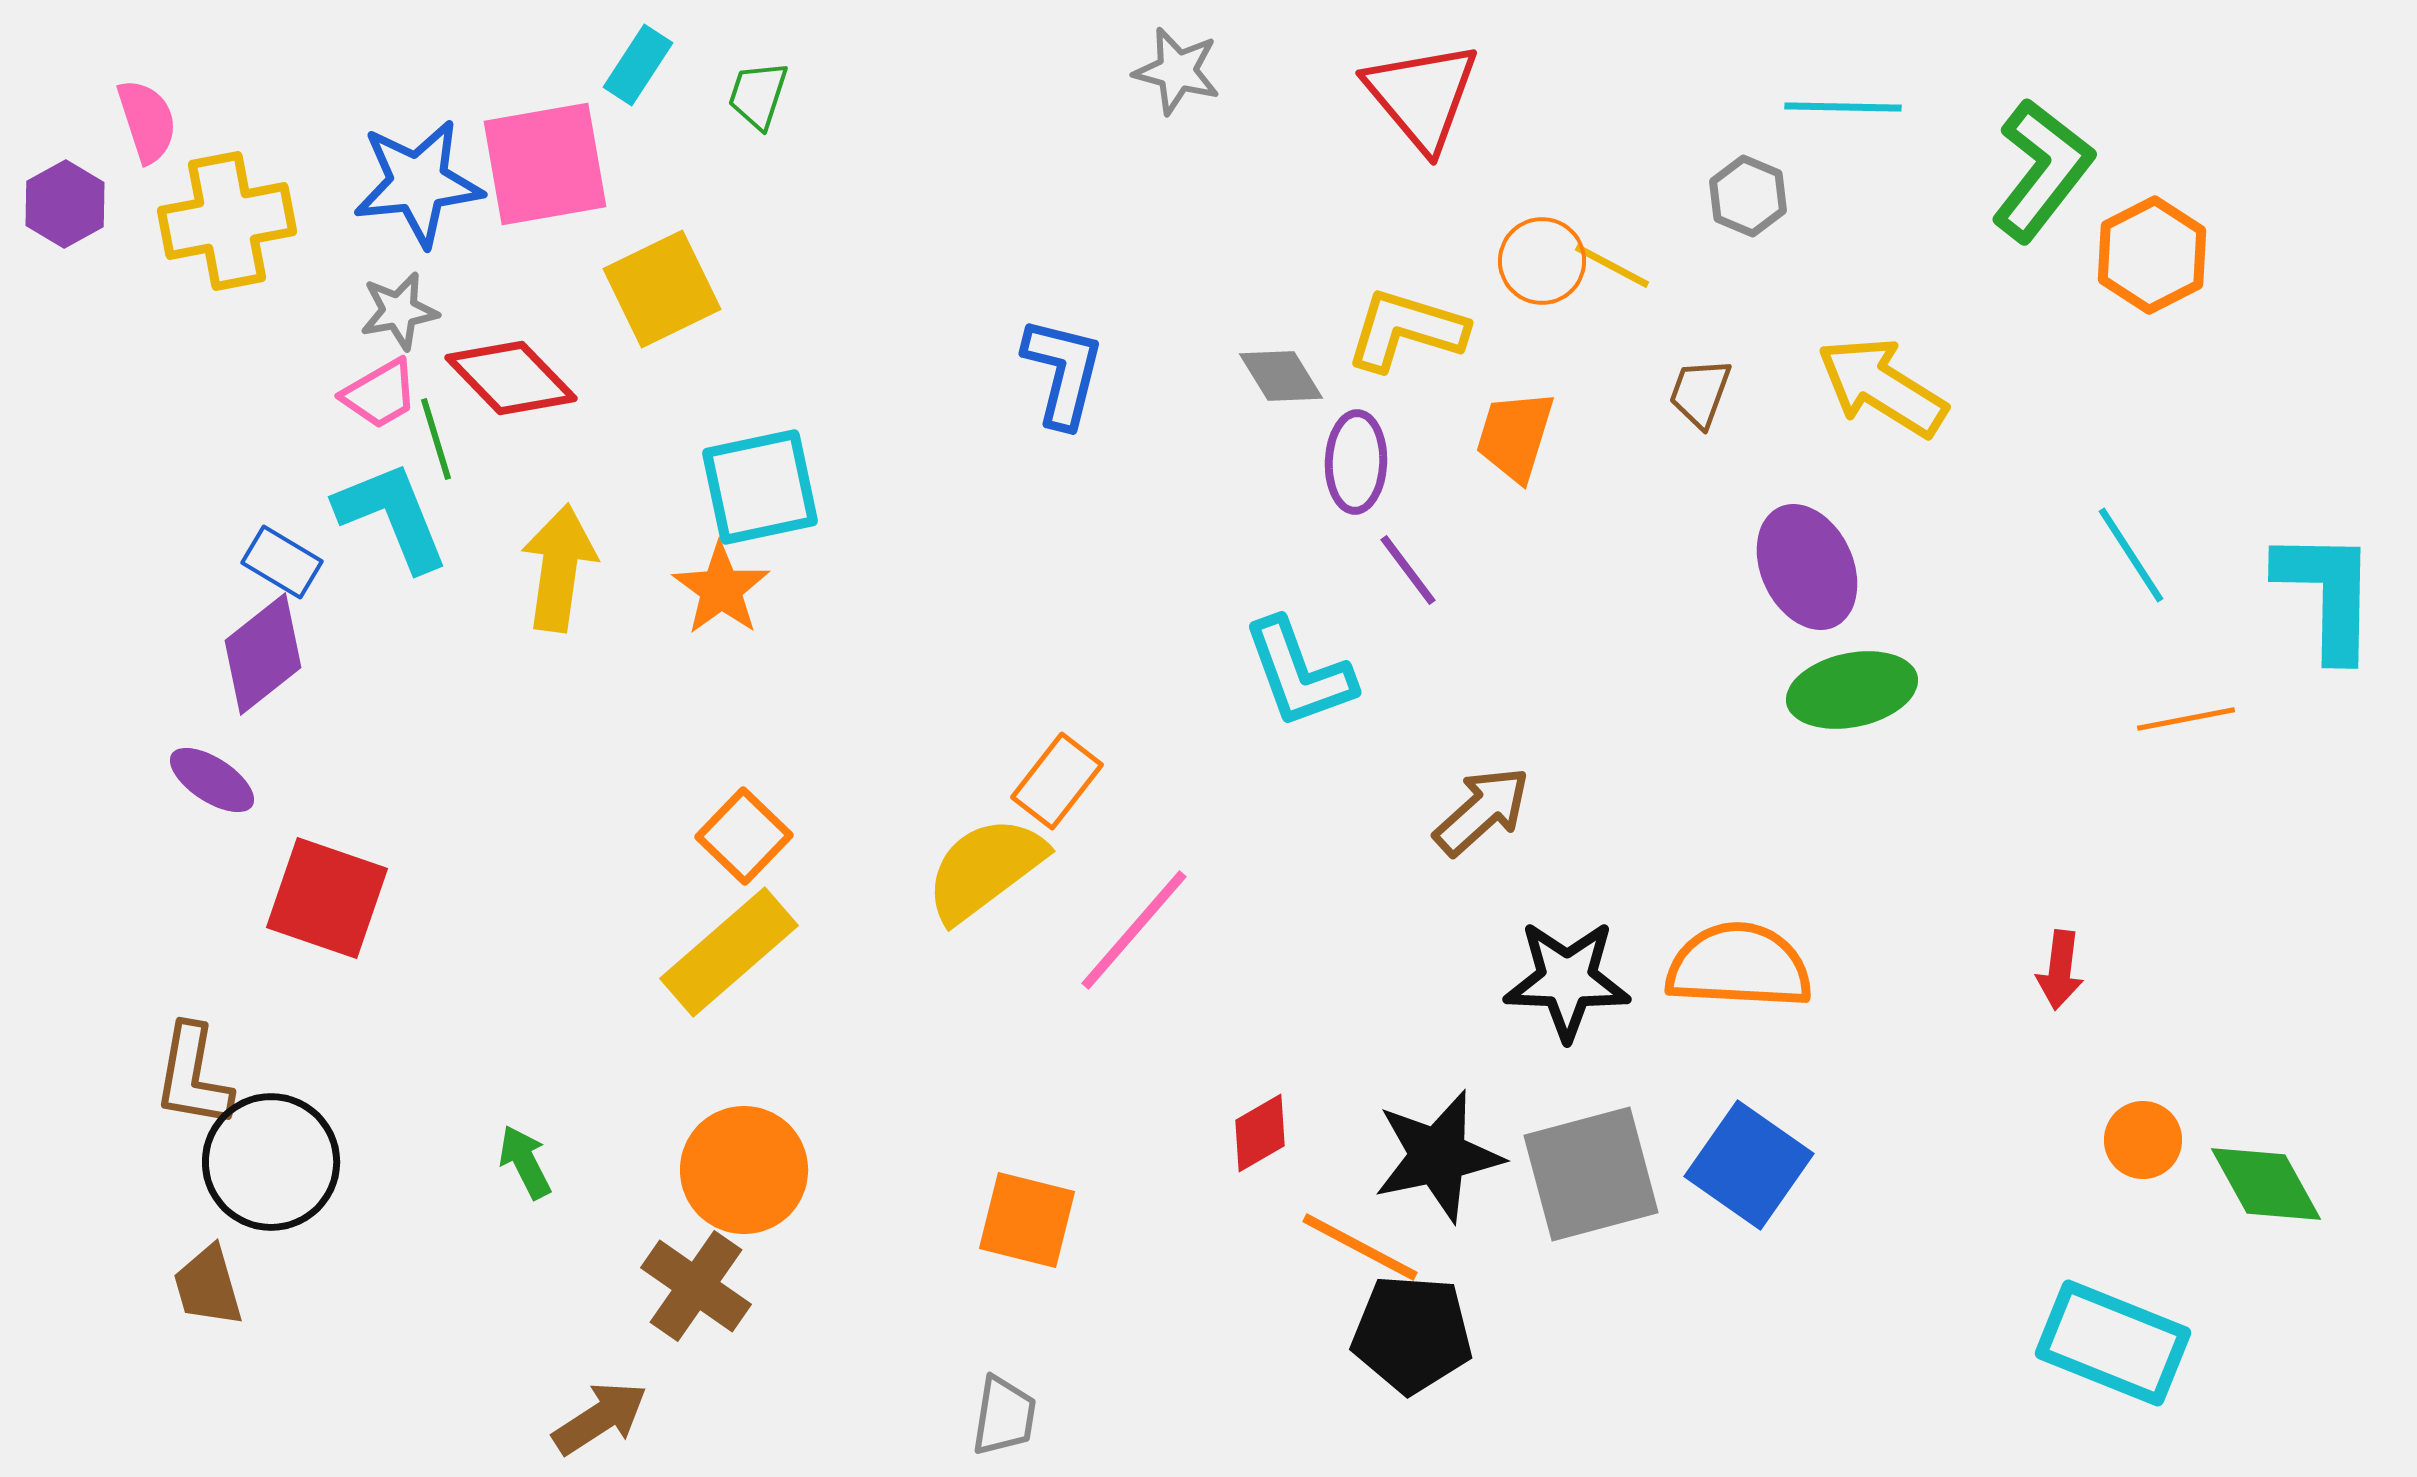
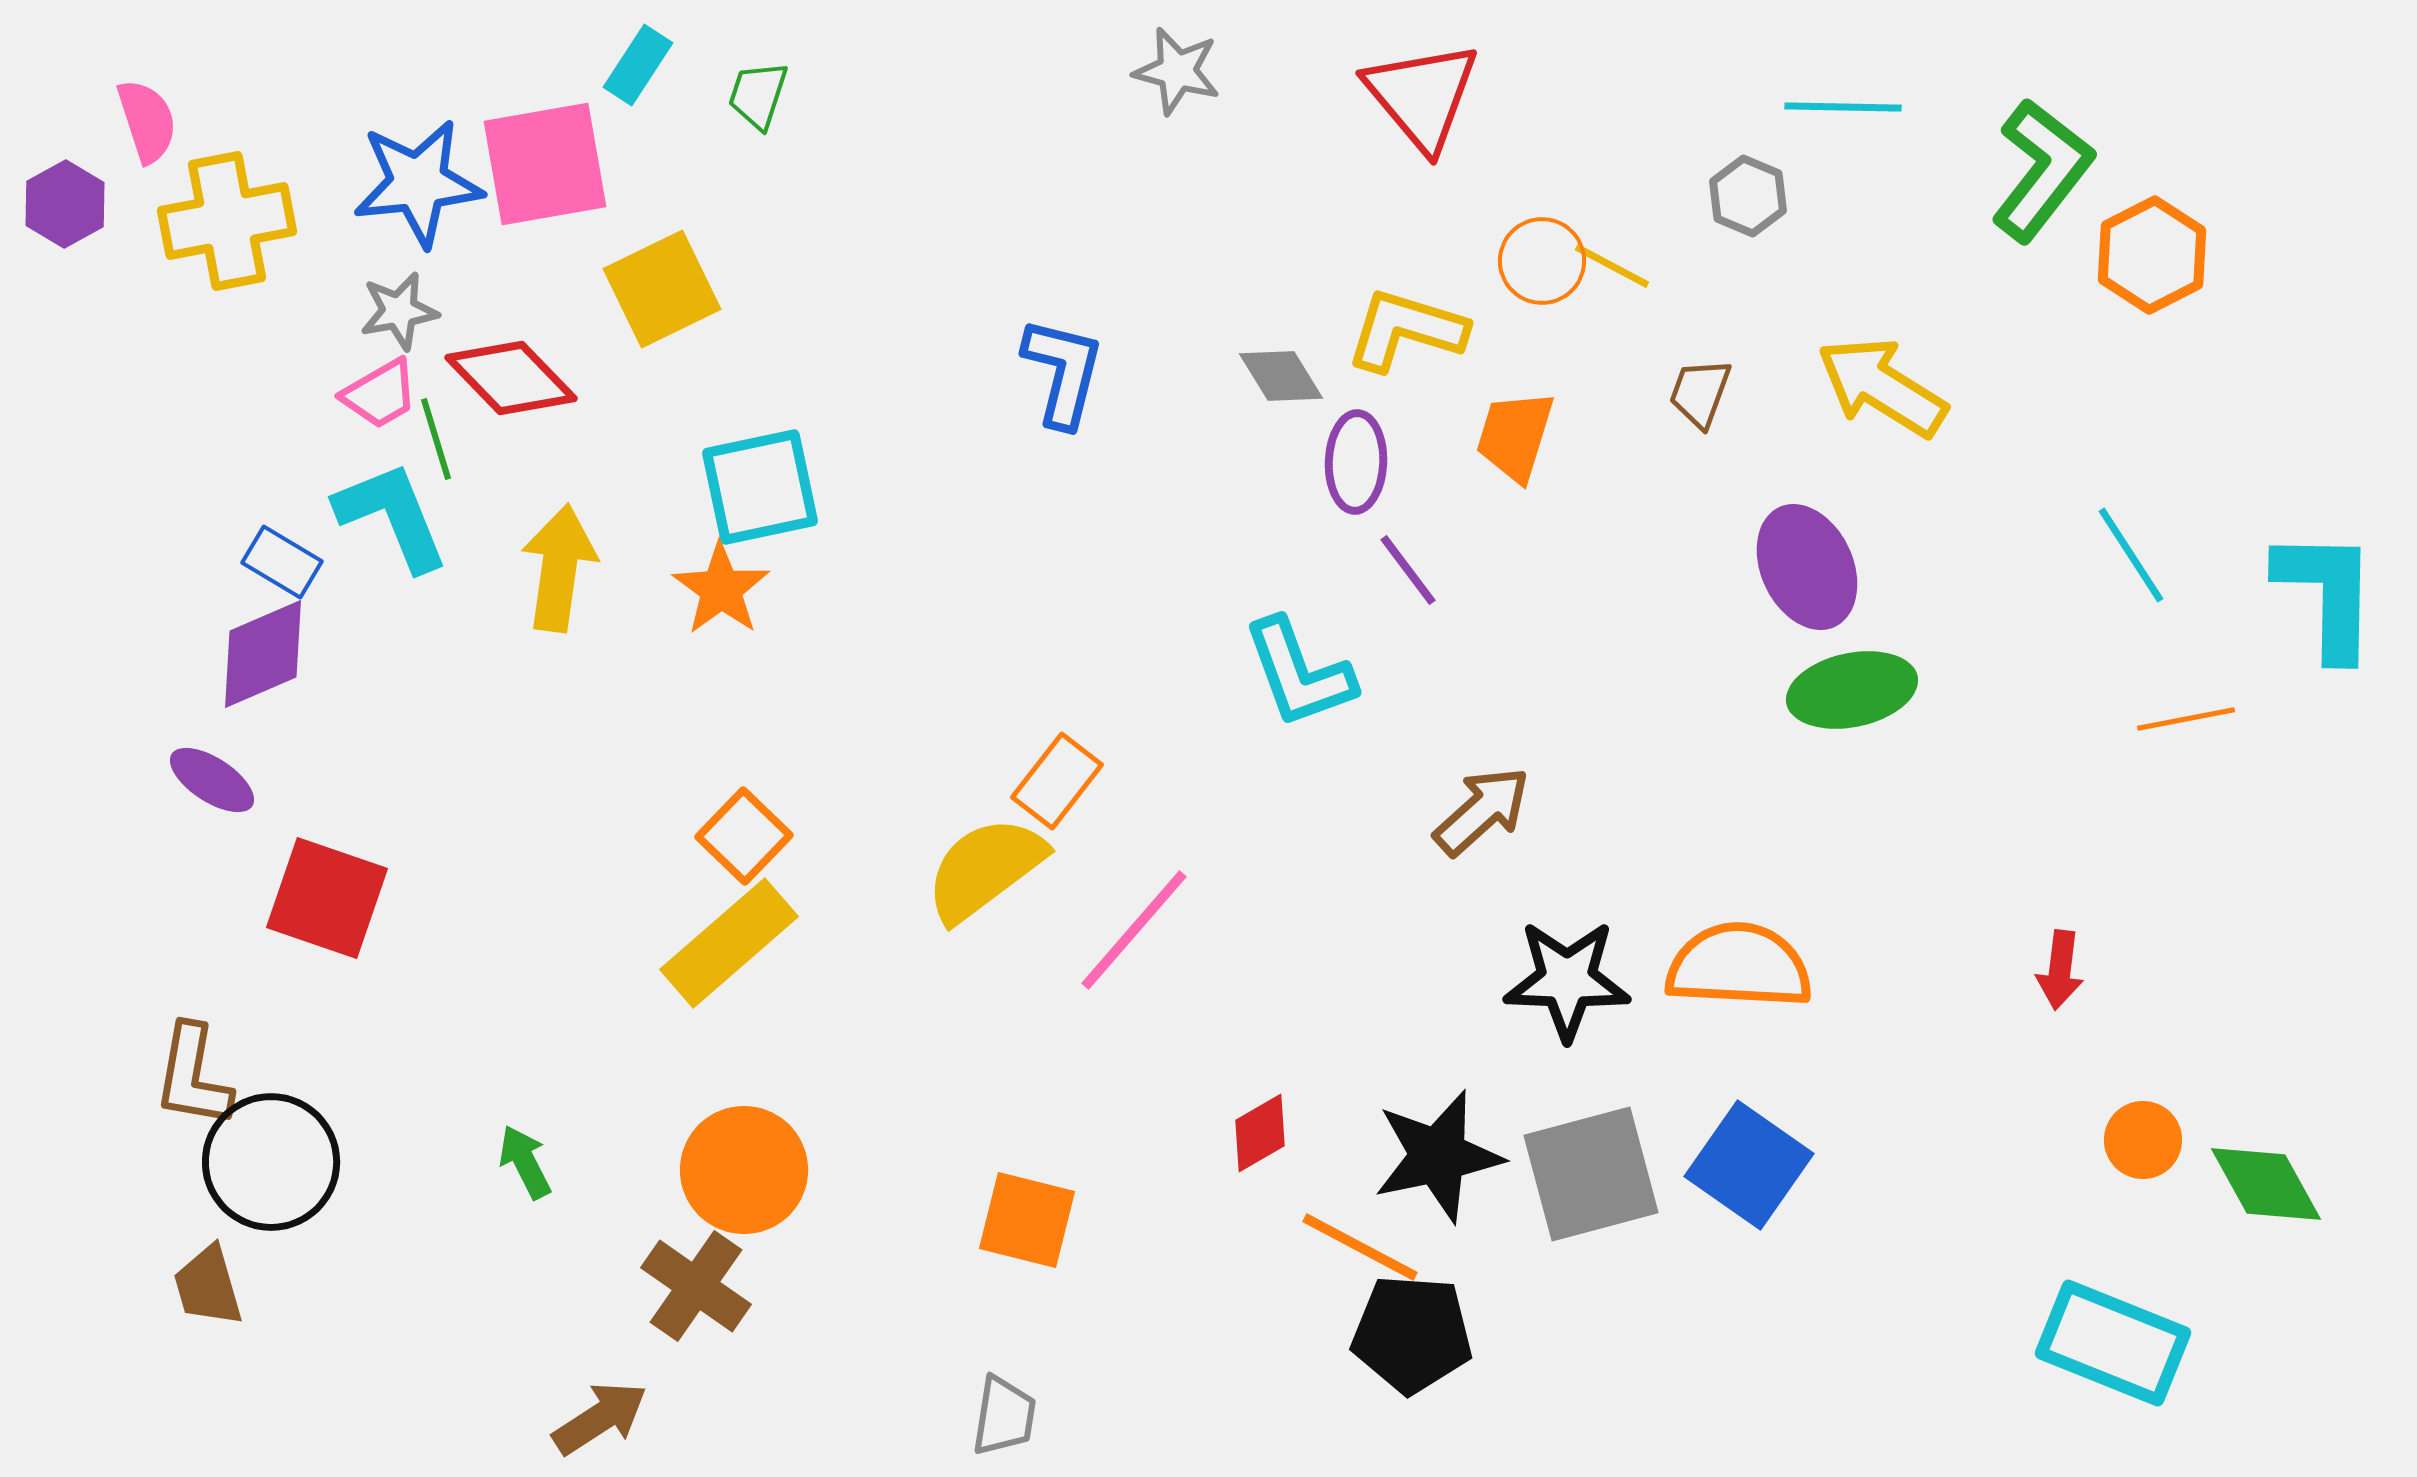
purple diamond at (263, 654): rotated 15 degrees clockwise
yellow rectangle at (729, 952): moved 9 px up
